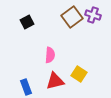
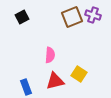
brown square: rotated 15 degrees clockwise
black square: moved 5 px left, 5 px up
